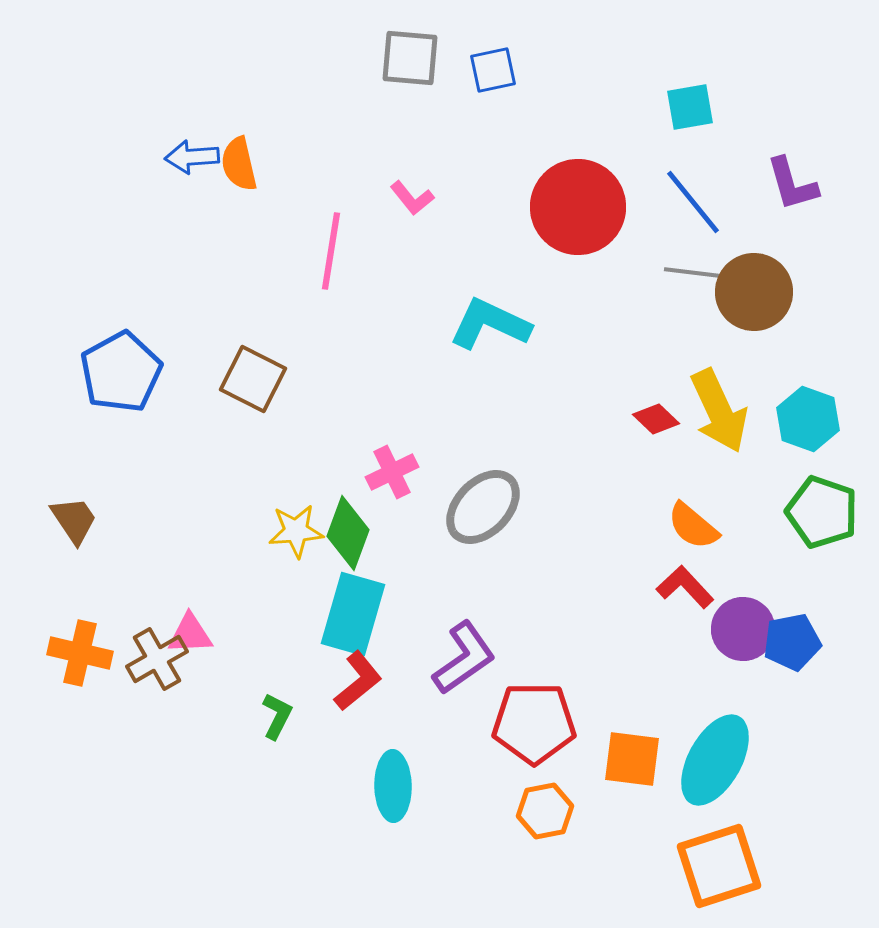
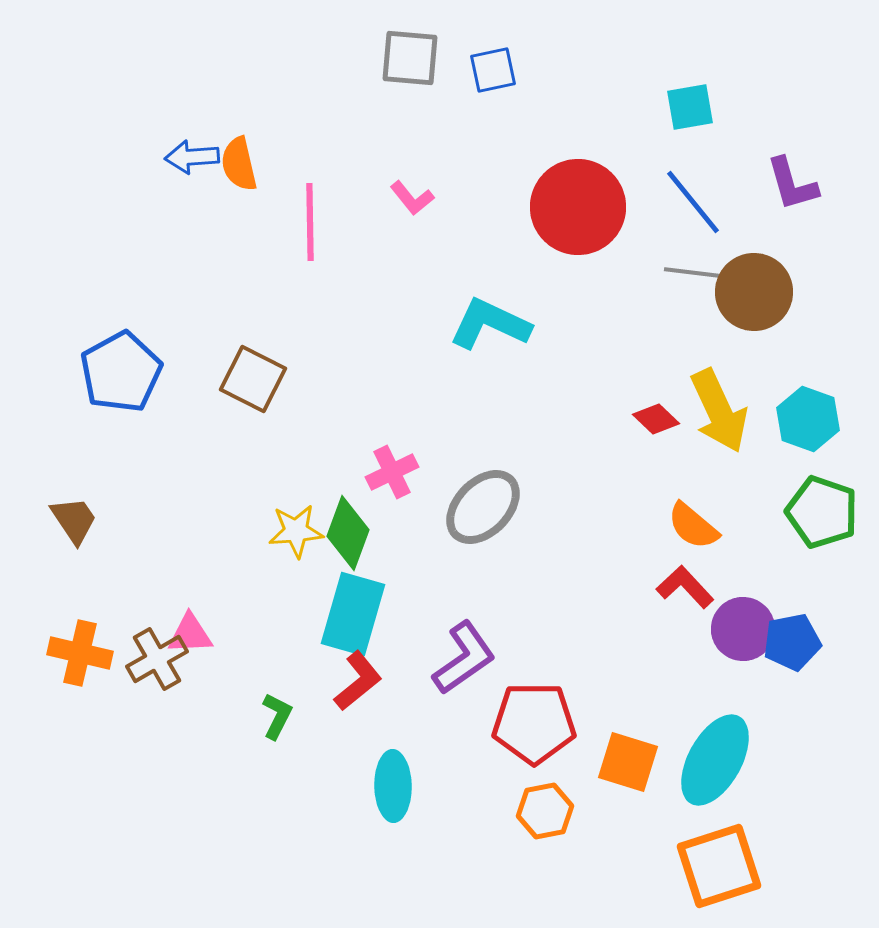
pink line at (331, 251): moved 21 px left, 29 px up; rotated 10 degrees counterclockwise
orange square at (632, 759): moved 4 px left, 3 px down; rotated 10 degrees clockwise
